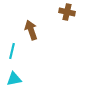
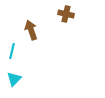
brown cross: moved 1 px left, 2 px down
cyan triangle: rotated 35 degrees counterclockwise
